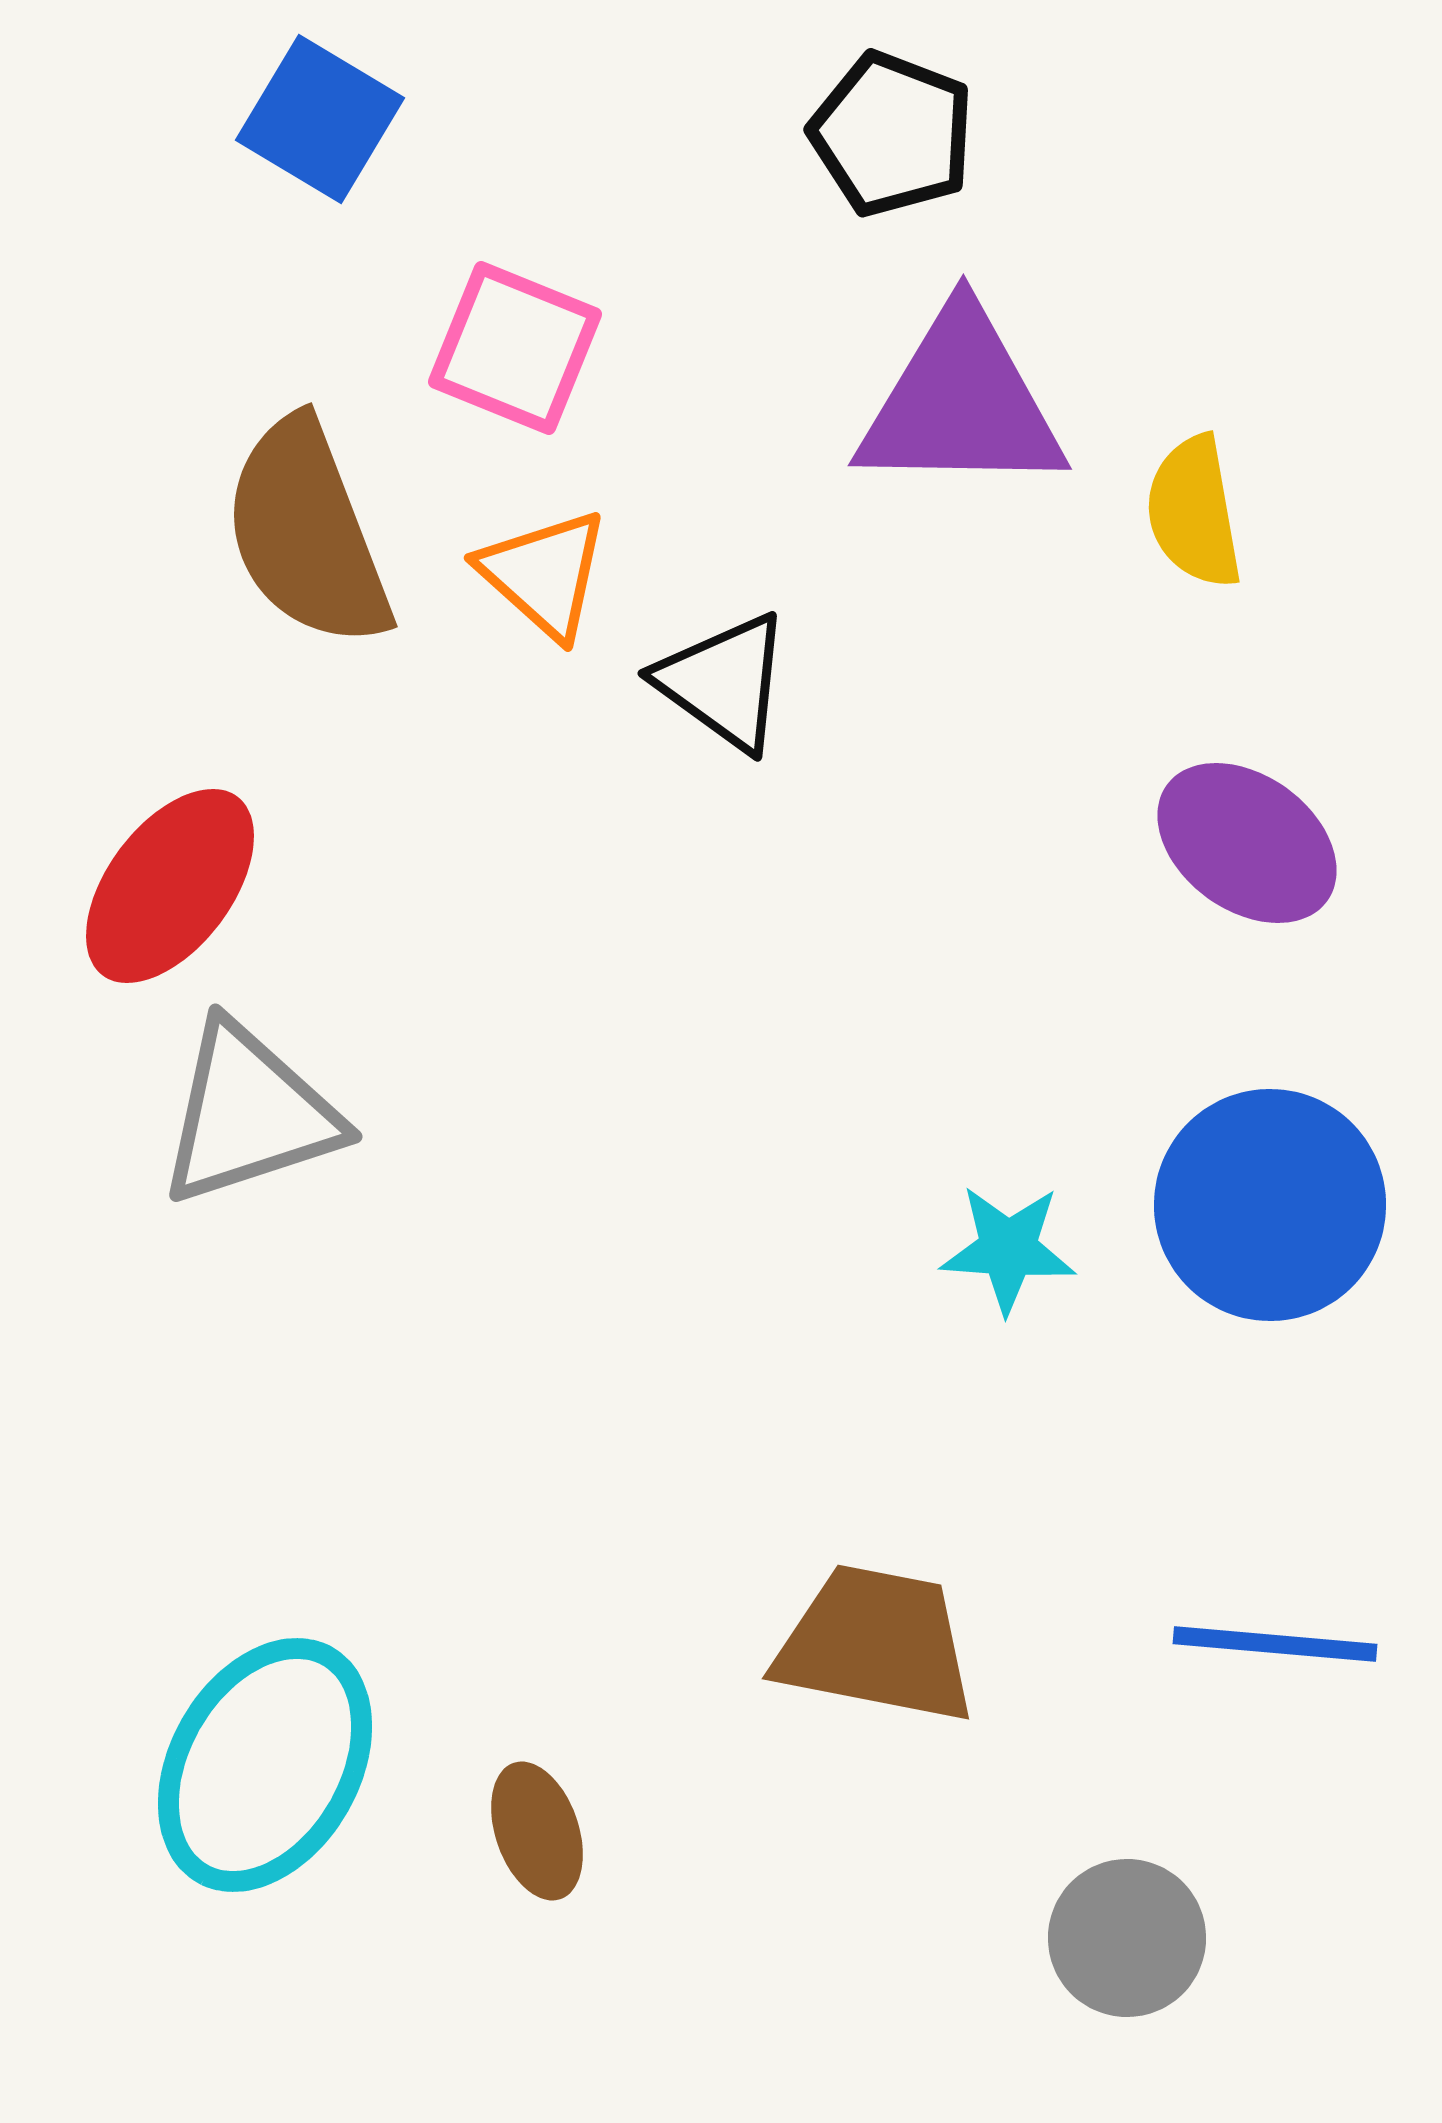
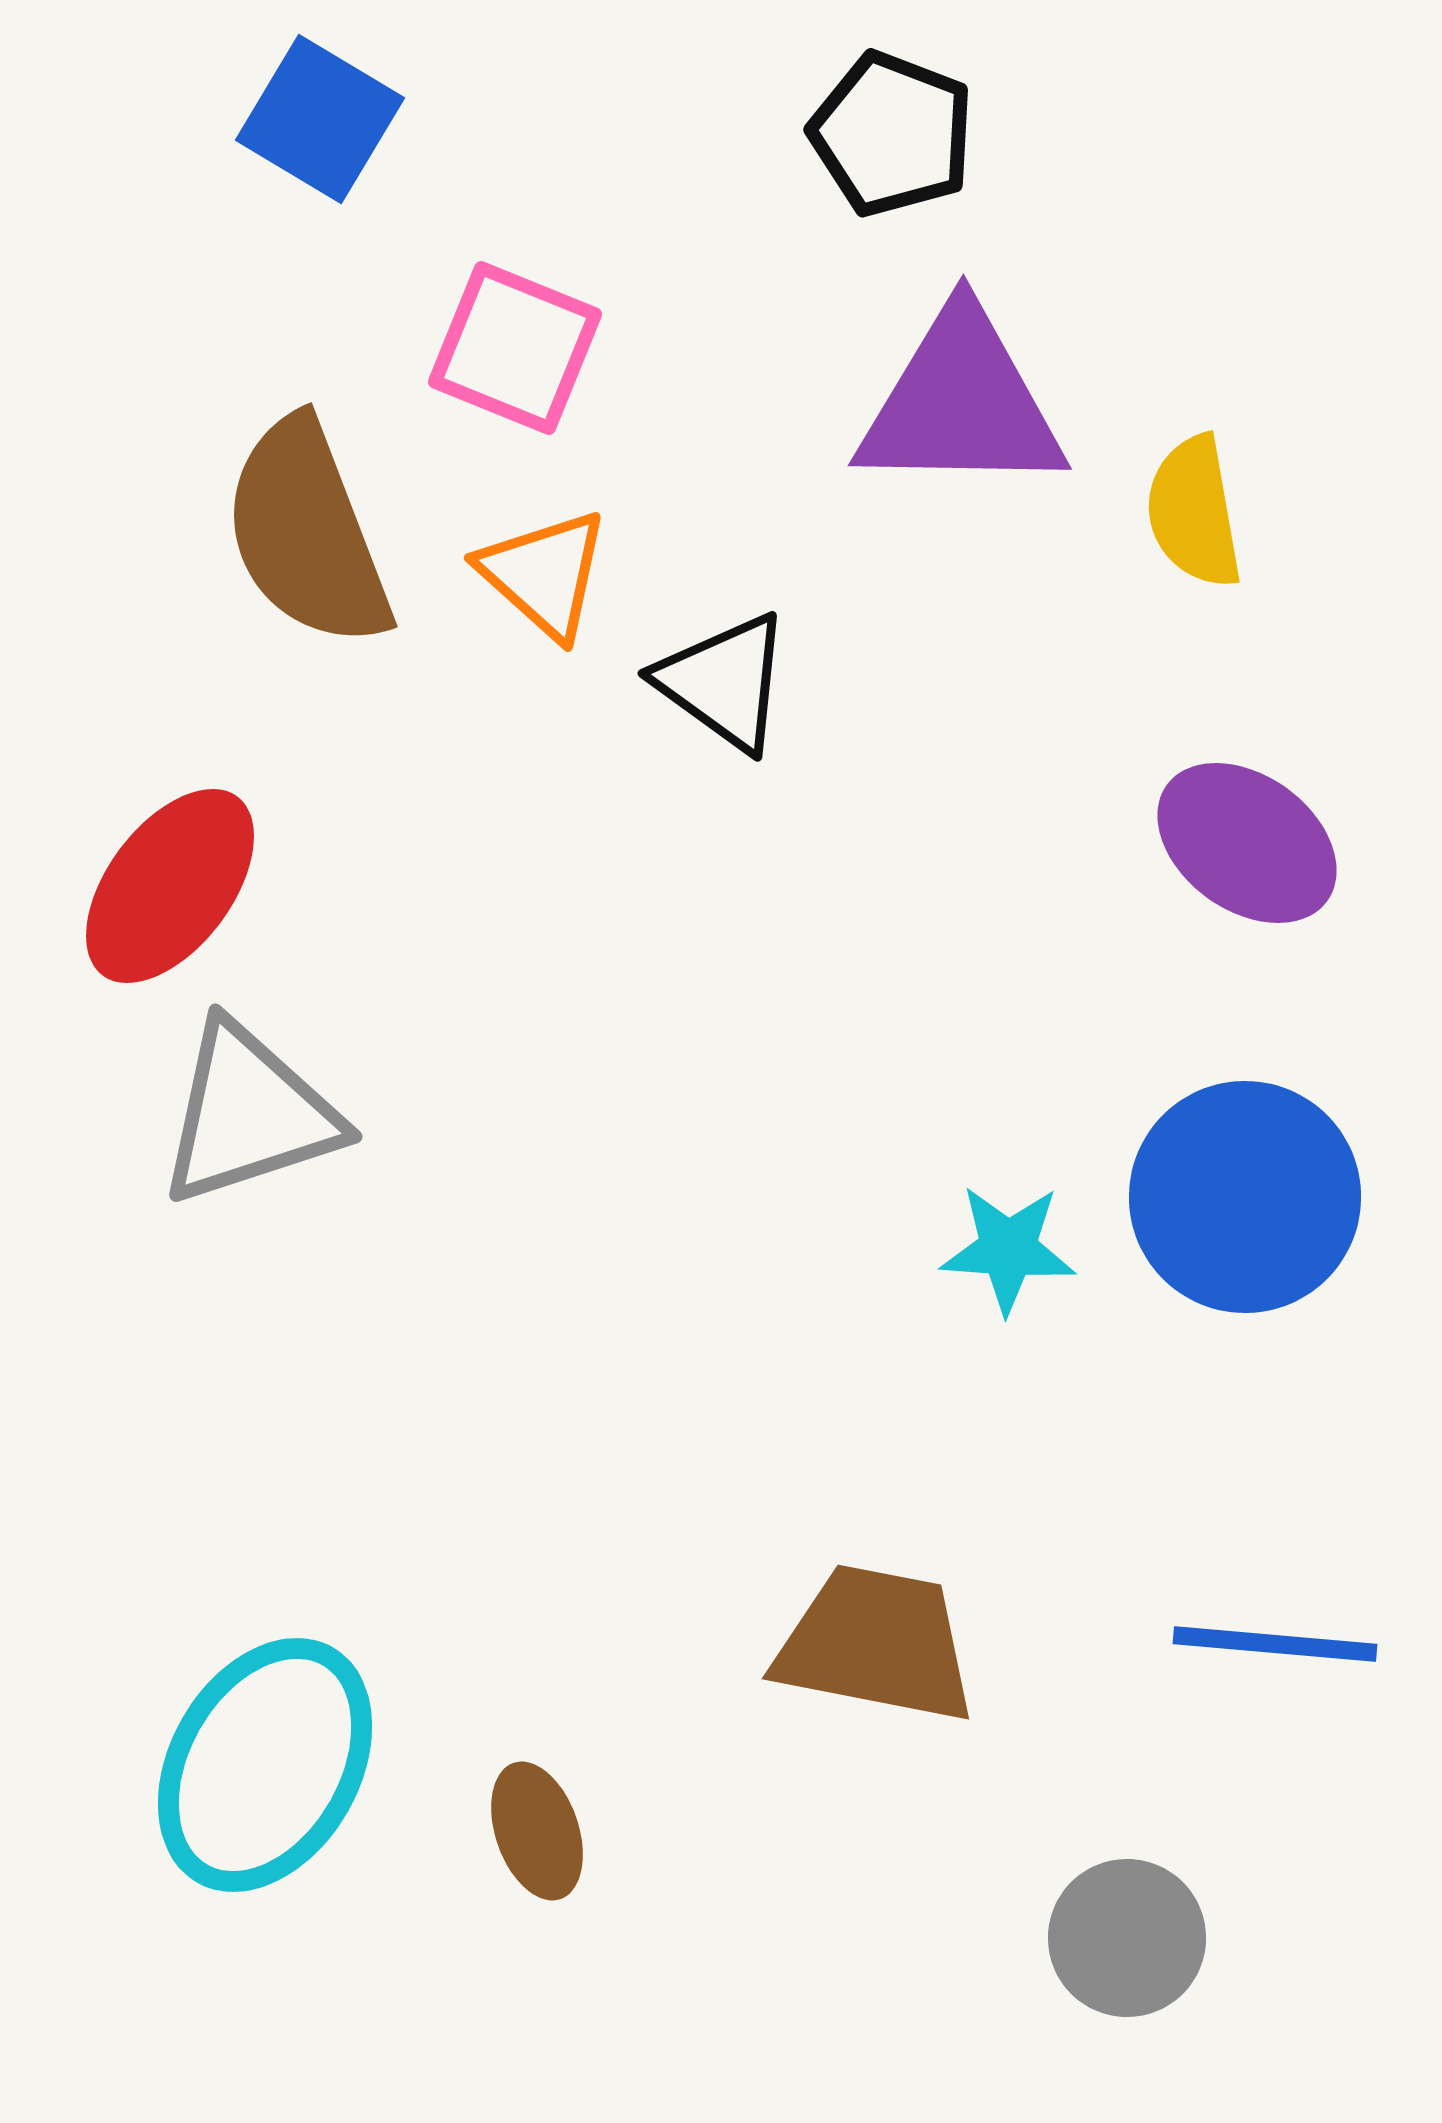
blue circle: moved 25 px left, 8 px up
